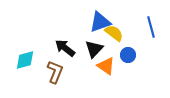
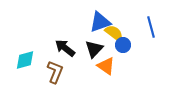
blue circle: moved 5 px left, 10 px up
